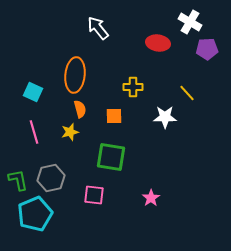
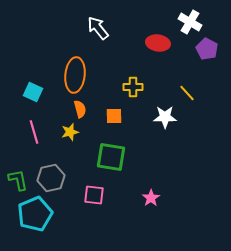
purple pentagon: rotated 30 degrees clockwise
